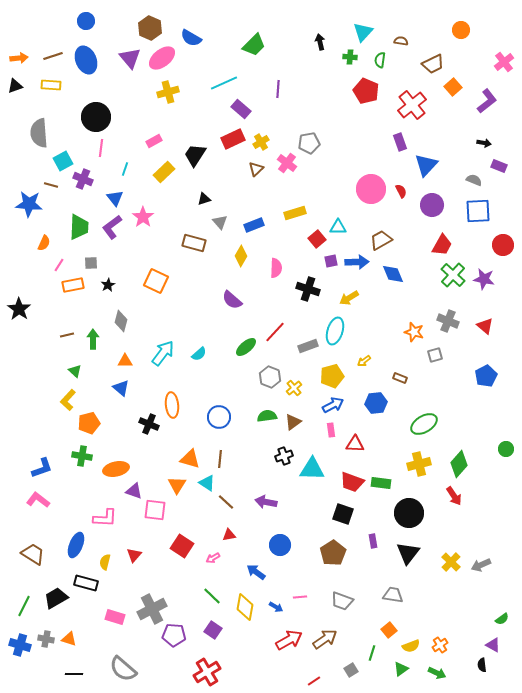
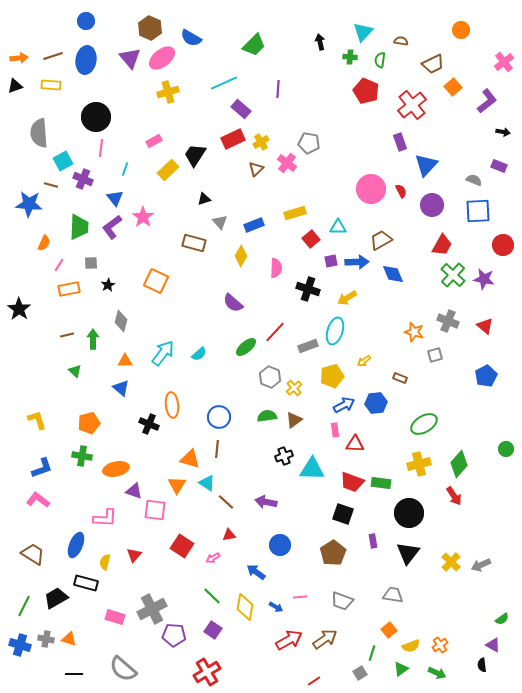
blue ellipse at (86, 60): rotated 32 degrees clockwise
gray pentagon at (309, 143): rotated 20 degrees clockwise
black arrow at (484, 143): moved 19 px right, 11 px up
yellow rectangle at (164, 172): moved 4 px right, 2 px up
red square at (317, 239): moved 6 px left
orange rectangle at (73, 285): moved 4 px left, 4 px down
yellow arrow at (349, 298): moved 2 px left
purple semicircle at (232, 300): moved 1 px right, 3 px down
yellow L-shape at (68, 400): moved 31 px left, 20 px down; rotated 120 degrees clockwise
blue arrow at (333, 405): moved 11 px right
brown triangle at (293, 422): moved 1 px right, 2 px up
pink rectangle at (331, 430): moved 4 px right
brown line at (220, 459): moved 3 px left, 10 px up
gray square at (351, 670): moved 9 px right, 3 px down
